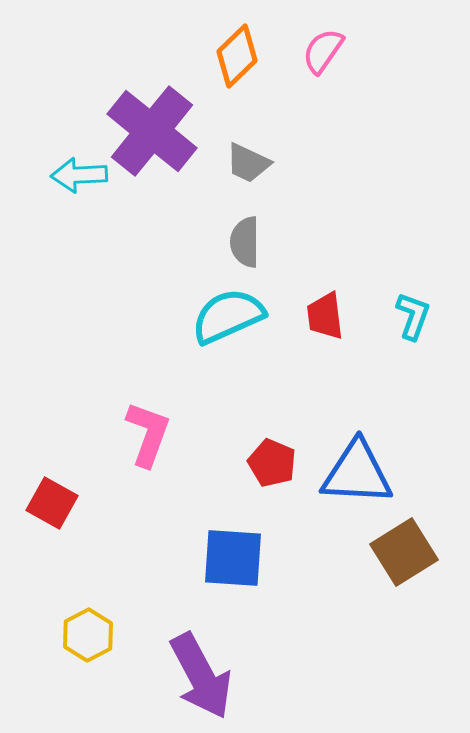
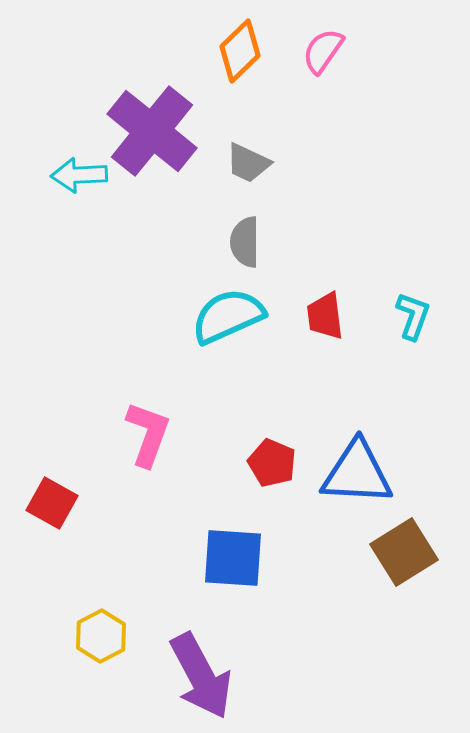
orange diamond: moved 3 px right, 5 px up
yellow hexagon: moved 13 px right, 1 px down
